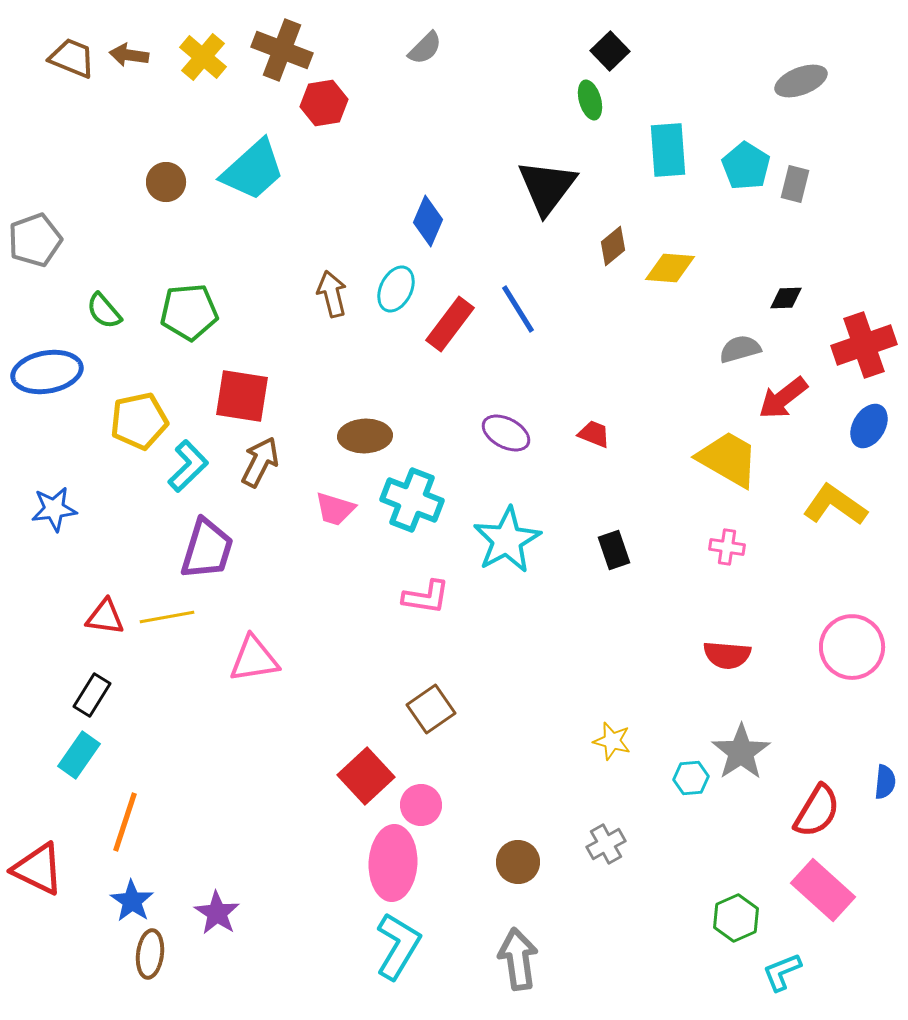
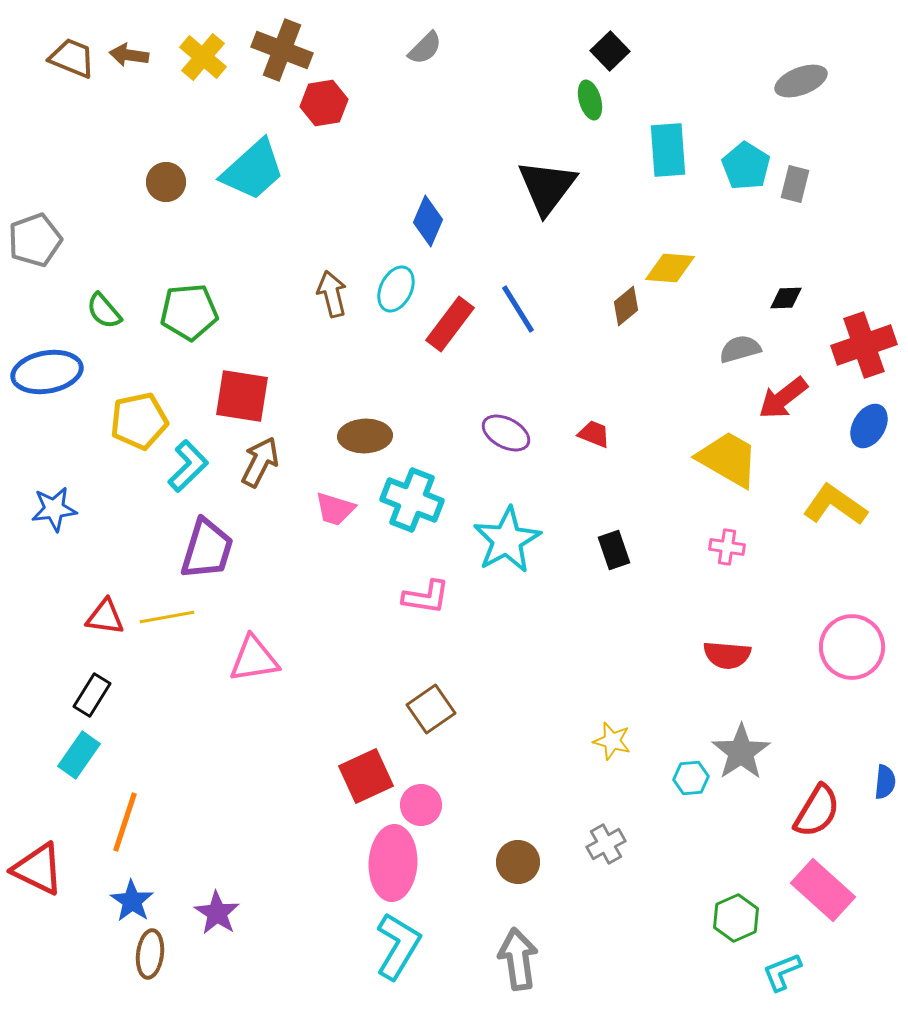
brown diamond at (613, 246): moved 13 px right, 60 px down
red square at (366, 776): rotated 18 degrees clockwise
